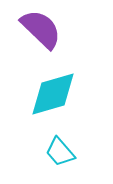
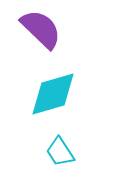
cyan trapezoid: rotated 8 degrees clockwise
